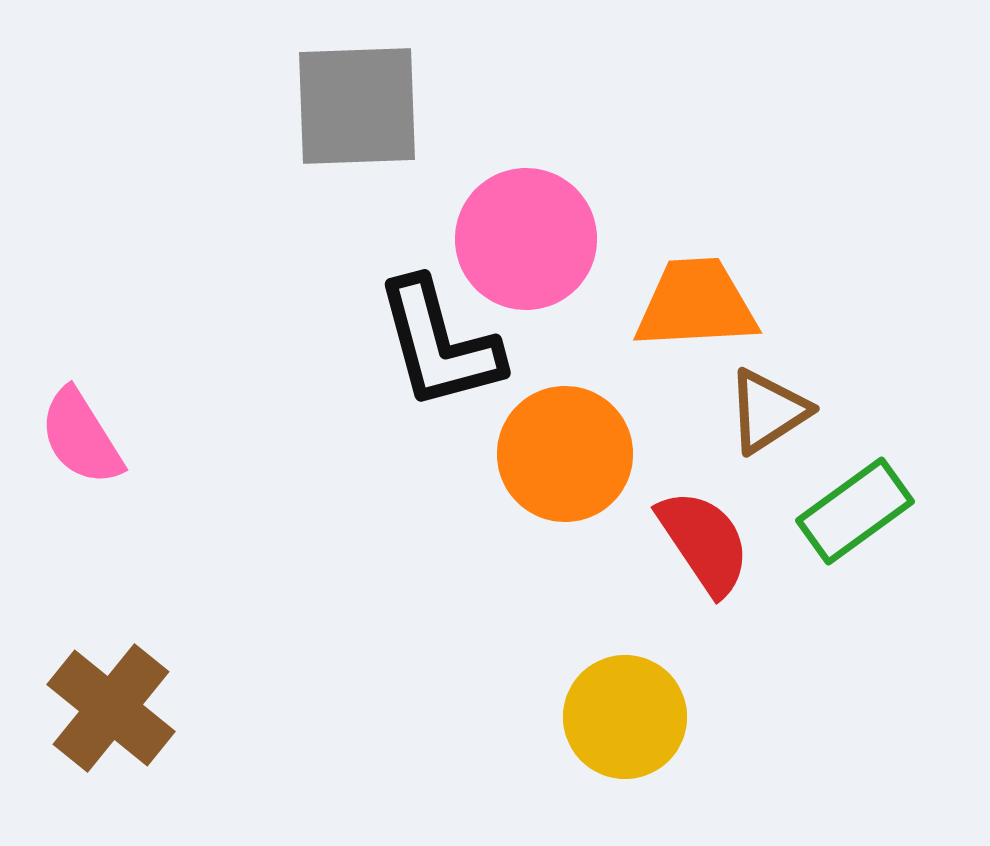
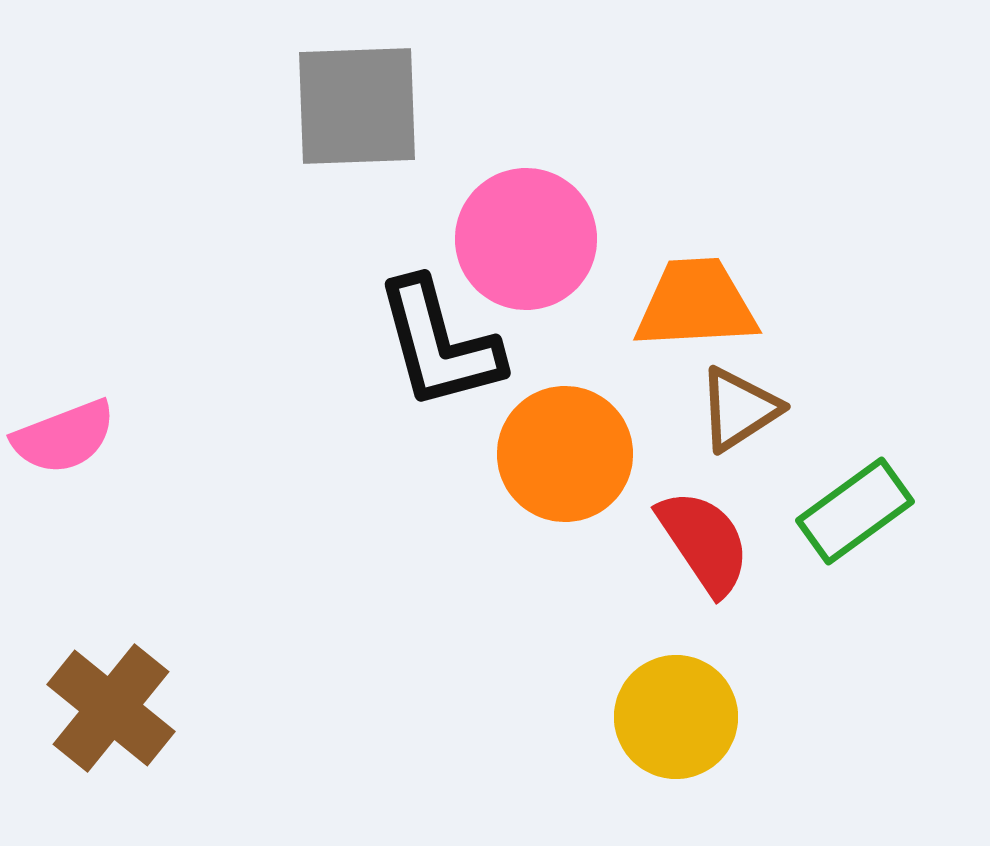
brown triangle: moved 29 px left, 2 px up
pink semicircle: moved 17 px left; rotated 79 degrees counterclockwise
yellow circle: moved 51 px right
